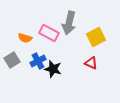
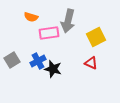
gray arrow: moved 1 px left, 2 px up
pink rectangle: rotated 36 degrees counterclockwise
orange semicircle: moved 6 px right, 21 px up
